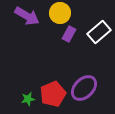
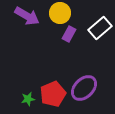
white rectangle: moved 1 px right, 4 px up
